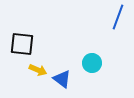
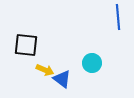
blue line: rotated 25 degrees counterclockwise
black square: moved 4 px right, 1 px down
yellow arrow: moved 7 px right
